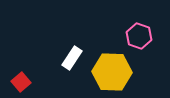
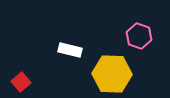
white rectangle: moved 2 px left, 8 px up; rotated 70 degrees clockwise
yellow hexagon: moved 2 px down
